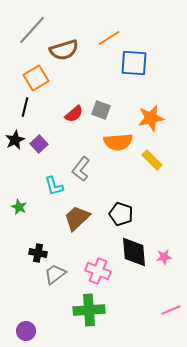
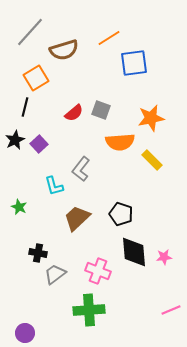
gray line: moved 2 px left, 2 px down
blue square: rotated 12 degrees counterclockwise
red semicircle: moved 1 px up
orange semicircle: moved 2 px right
purple circle: moved 1 px left, 2 px down
